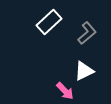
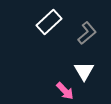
white triangle: rotated 35 degrees counterclockwise
